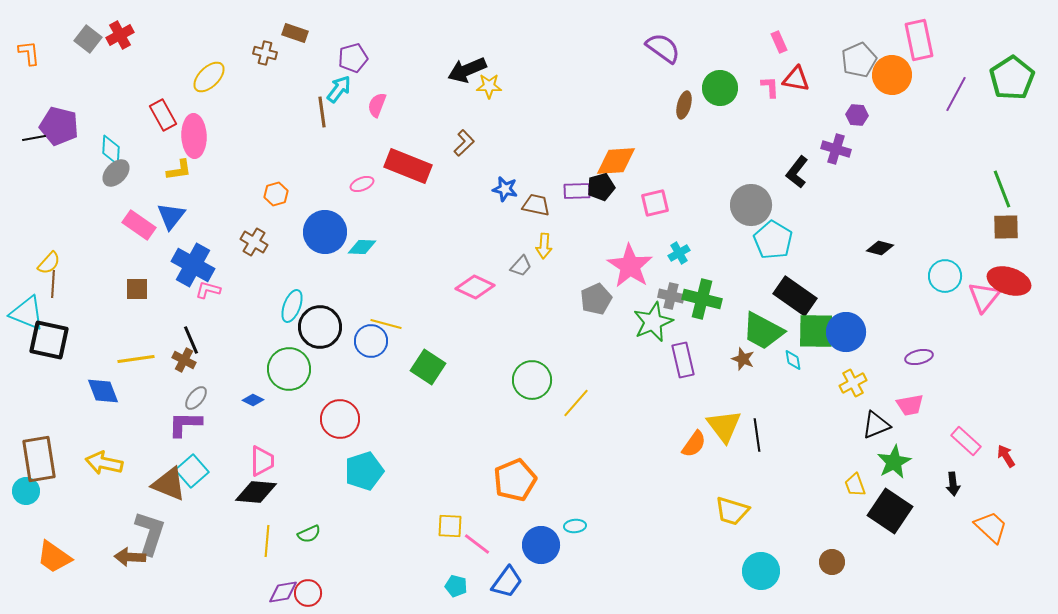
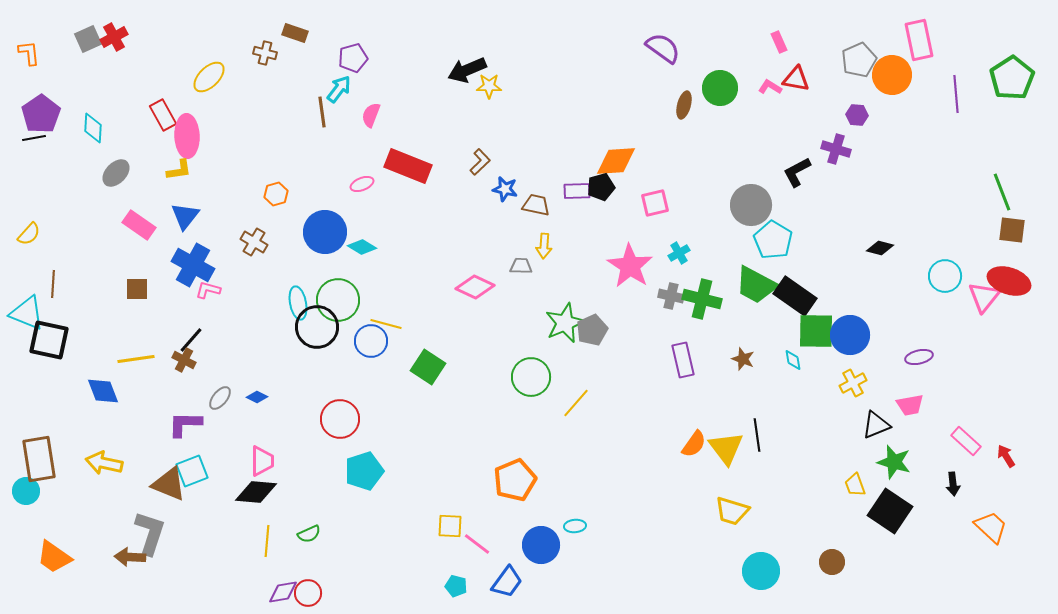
red cross at (120, 35): moved 6 px left, 2 px down
gray square at (88, 39): rotated 28 degrees clockwise
pink L-shape at (770, 87): rotated 55 degrees counterclockwise
purple line at (956, 94): rotated 33 degrees counterclockwise
pink semicircle at (377, 105): moved 6 px left, 10 px down
purple pentagon at (59, 126): moved 18 px left, 12 px up; rotated 24 degrees clockwise
pink ellipse at (194, 136): moved 7 px left
brown L-shape at (464, 143): moved 16 px right, 19 px down
cyan diamond at (111, 150): moved 18 px left, 22 px up
black L-shape at (797, 172): rotated 24 degrees clockwise
green line at (1002, 189): moved 3 px down
blue triangle at (171, 216): moved 14 px right
brown square at (1006, 227): moved 6 px right, 3 px down; rotated 8 degrees clockwise
cyan diamond at (362, 247): rotated 28 degrees clockwise
yellow semicircle at (49, 263): moved 20 px left, 29 px up
gray trapezoid at (521, 266): rotated 130 degrees counterclockwise
gray pentagon at (596, 299): moved 4 px left, 31 px down
cyan ellipse at (292, 306): moved 6 px right, 3 px up; rotated 32 degrees counterclockwise
green star at (653, 322): moved 88 px left, 1 px down
black circle at (320, 327): moved 3 px left
green trapezoid at (763, 331): moved 7 px left, 46 px up
blue circle at (846, 332): moved 4 px right, 3 px down
black line at (191, 340): rotated 64 degrees clockwise
green circle at (289, 369): moved 49 px right, 69 px up
green circle at (532, 380): moved 1 px left, 3 px up
gray ellipse at (196, 398): moved 24 px right
blue diamond at (253, 400): moved 4 px right, 3 px up
yellow triangle at (724, 426): moved 2 px right, 22 px down
green star at (894, 462): rotated 28 degrees counterclockwise
cyan square at (192, 471): rotated 20 degrees clockwise
